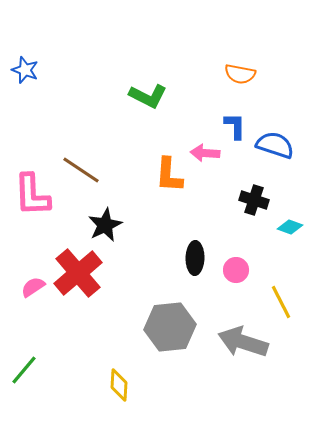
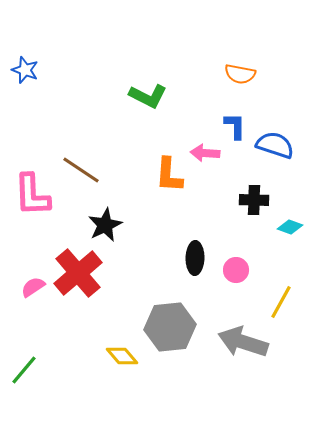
black cross: rotated 16 degrees counterclockwise
yellow line: rotated 56 degrees clockwise
yellow diamond: moved 3 px right, 29 px up; rotated 44 degrees counterclockwise
